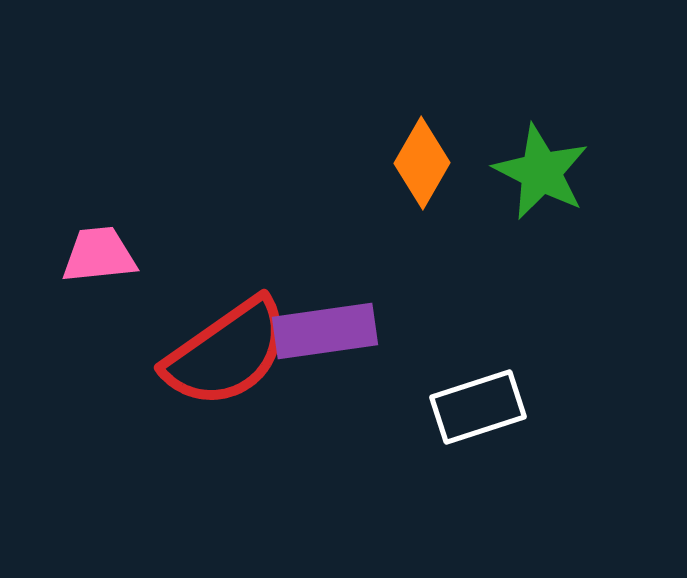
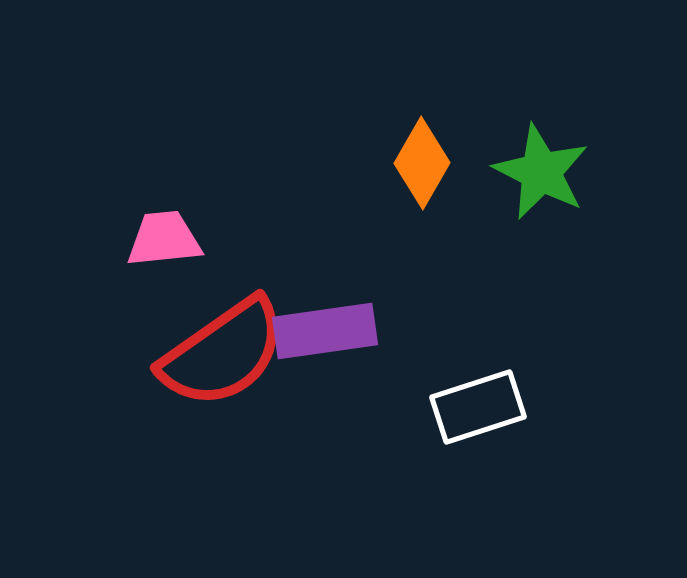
pink trapezoid: moved 65 px right, 16 px up
red semicircle: moved 4 px left
